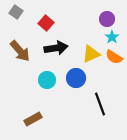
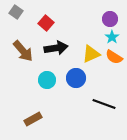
purple circle: moved 3 px right
brown arrow: moved 3 px right
black line: moved 4 px right; rotated 50 degrees counterclockwise
